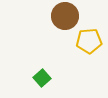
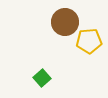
brown circle: moved 6 px down
